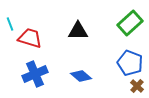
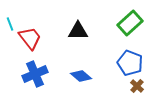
red trapezoid: rotated 35 degrees clockwise
